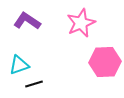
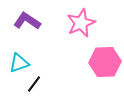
cyan triangle: moved 2 px up
black line: rotated 36 degrees counterclockwise
